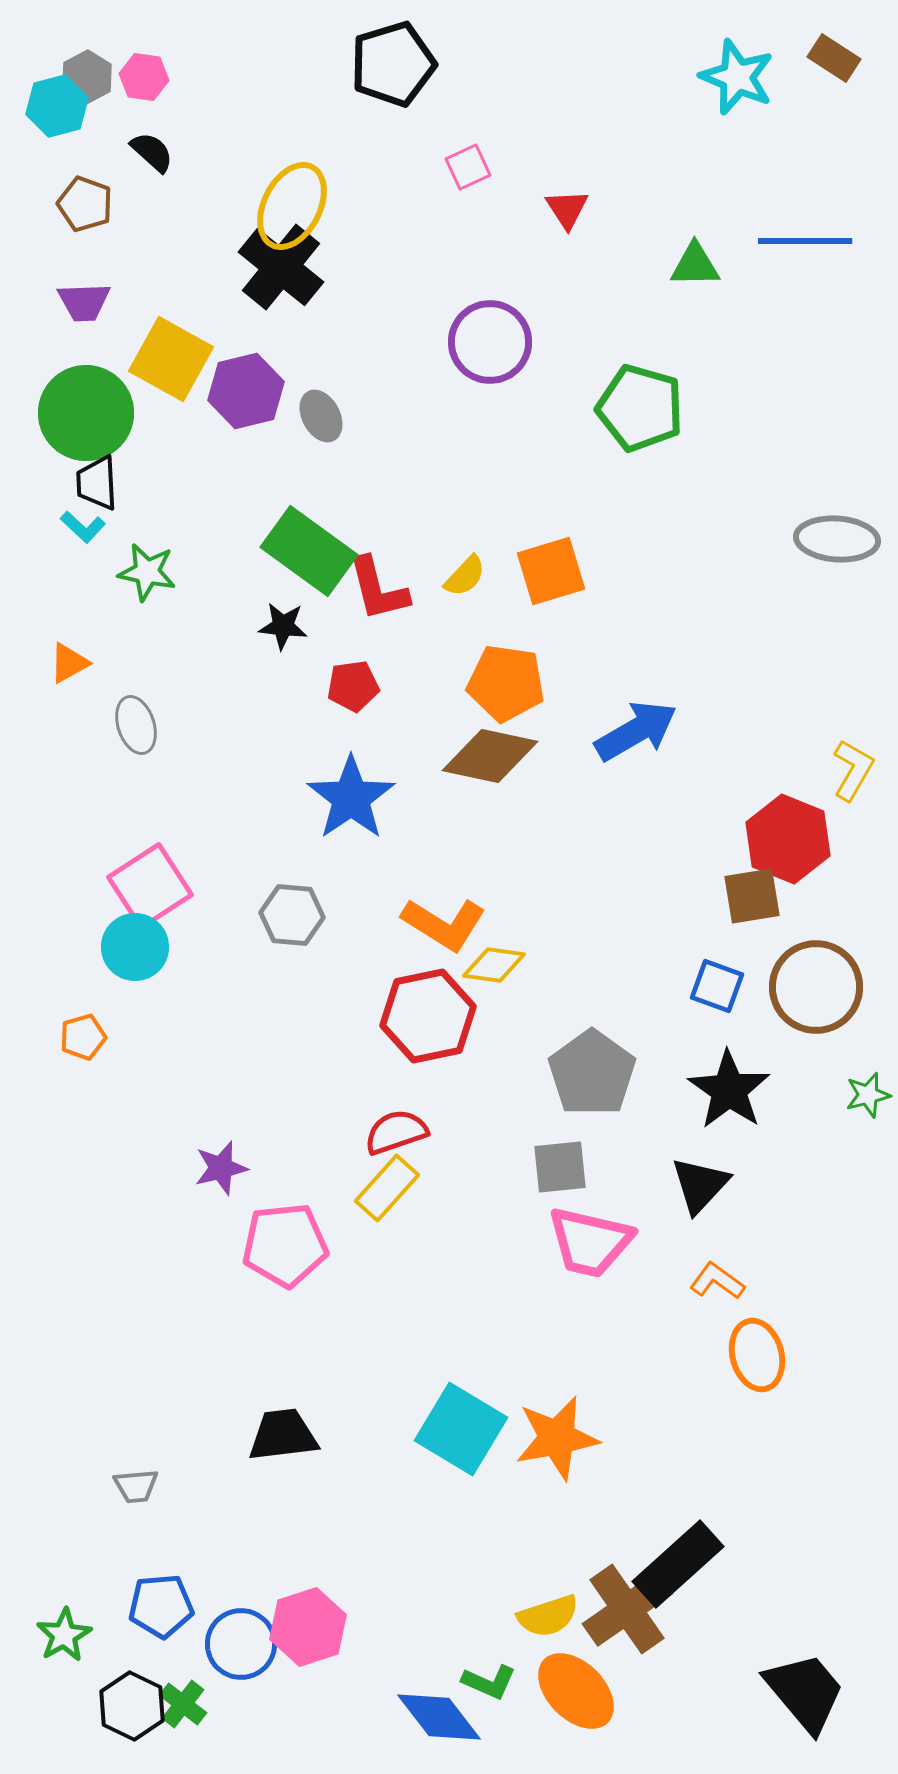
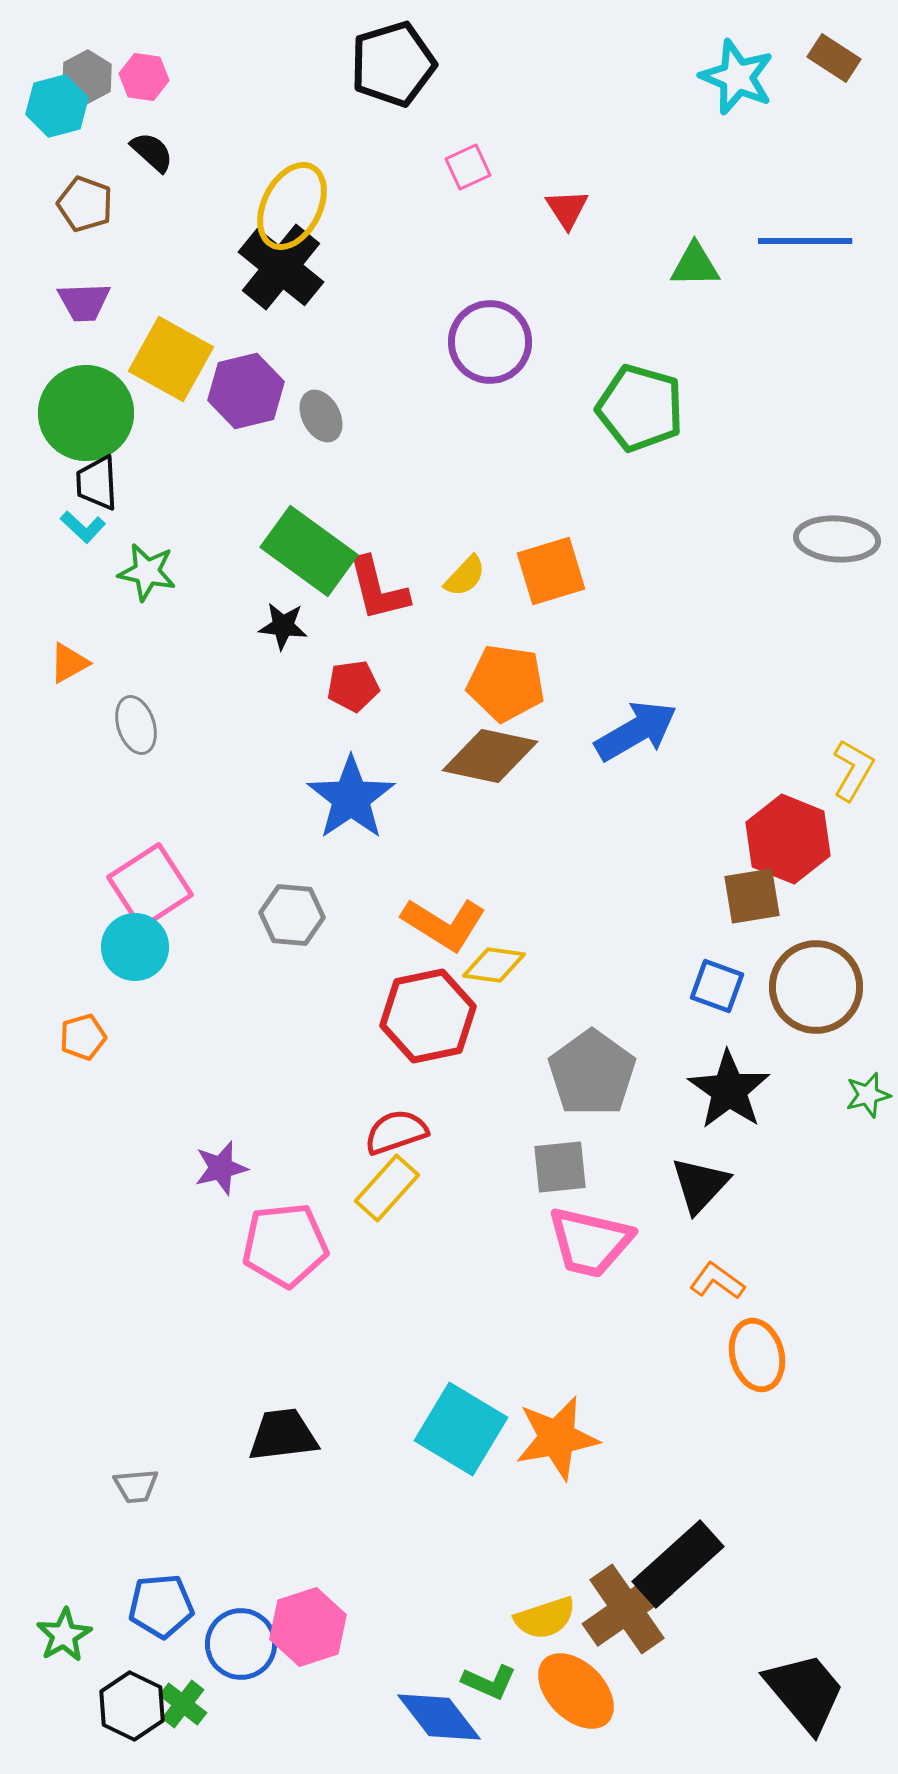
yellow semicircle at (548, 1616): moved 3 px left, 2 px down
